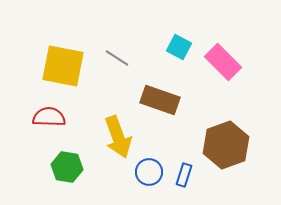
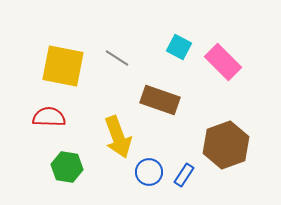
blue rectangle: rotated 15 degrees clockwise
